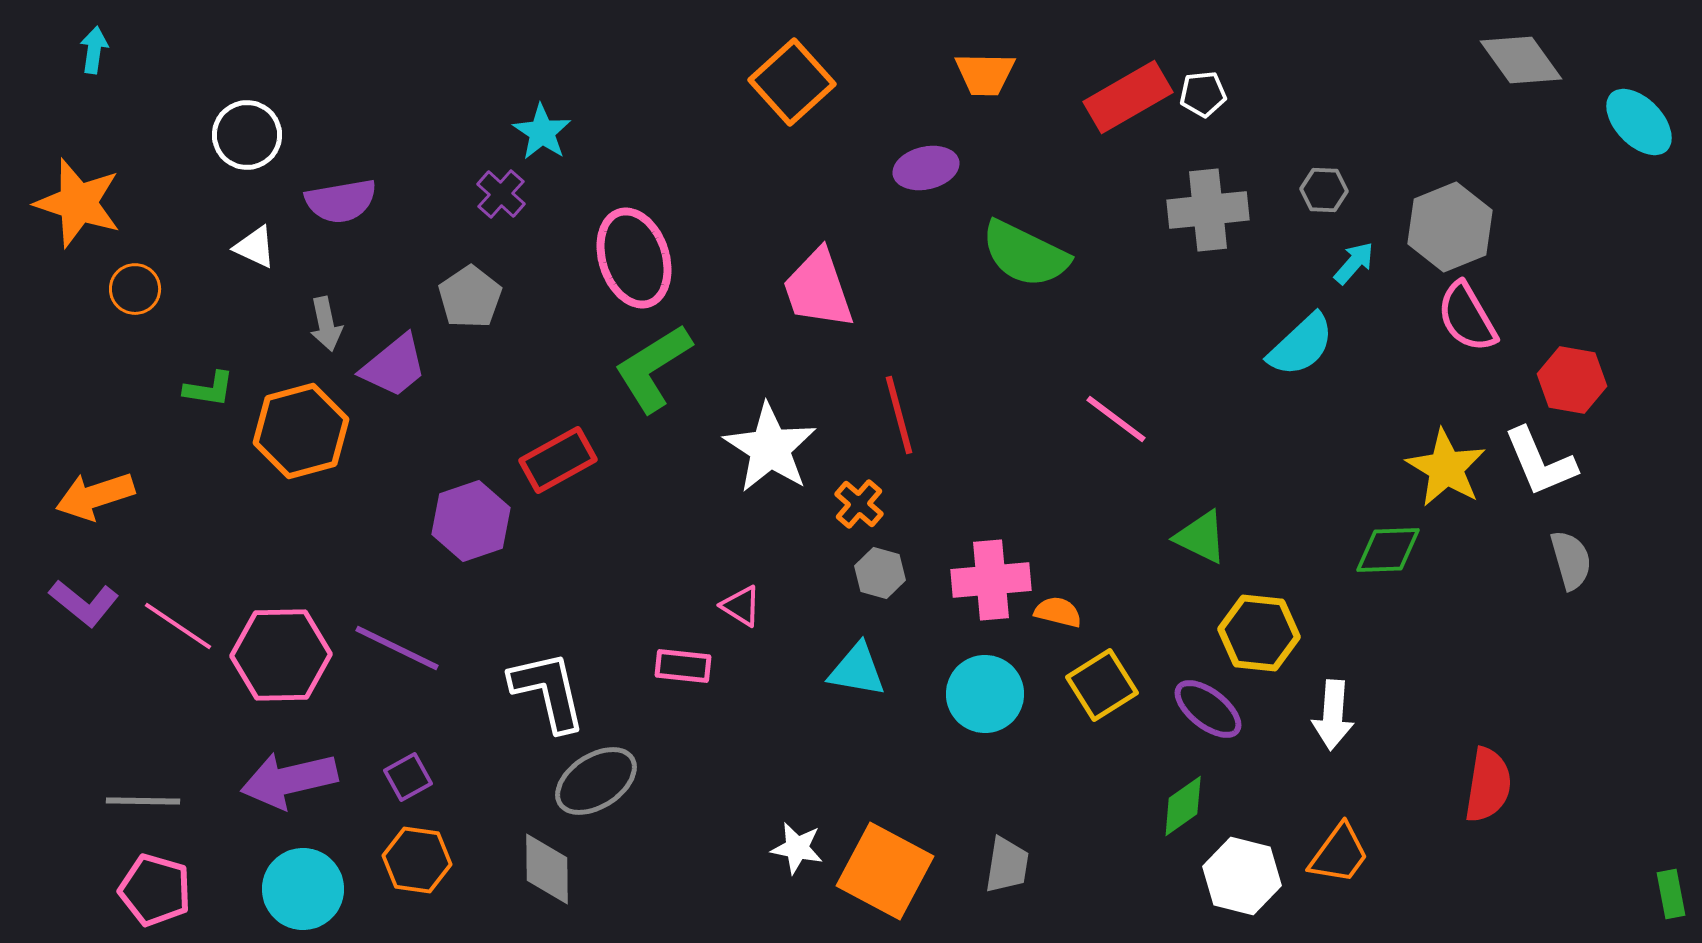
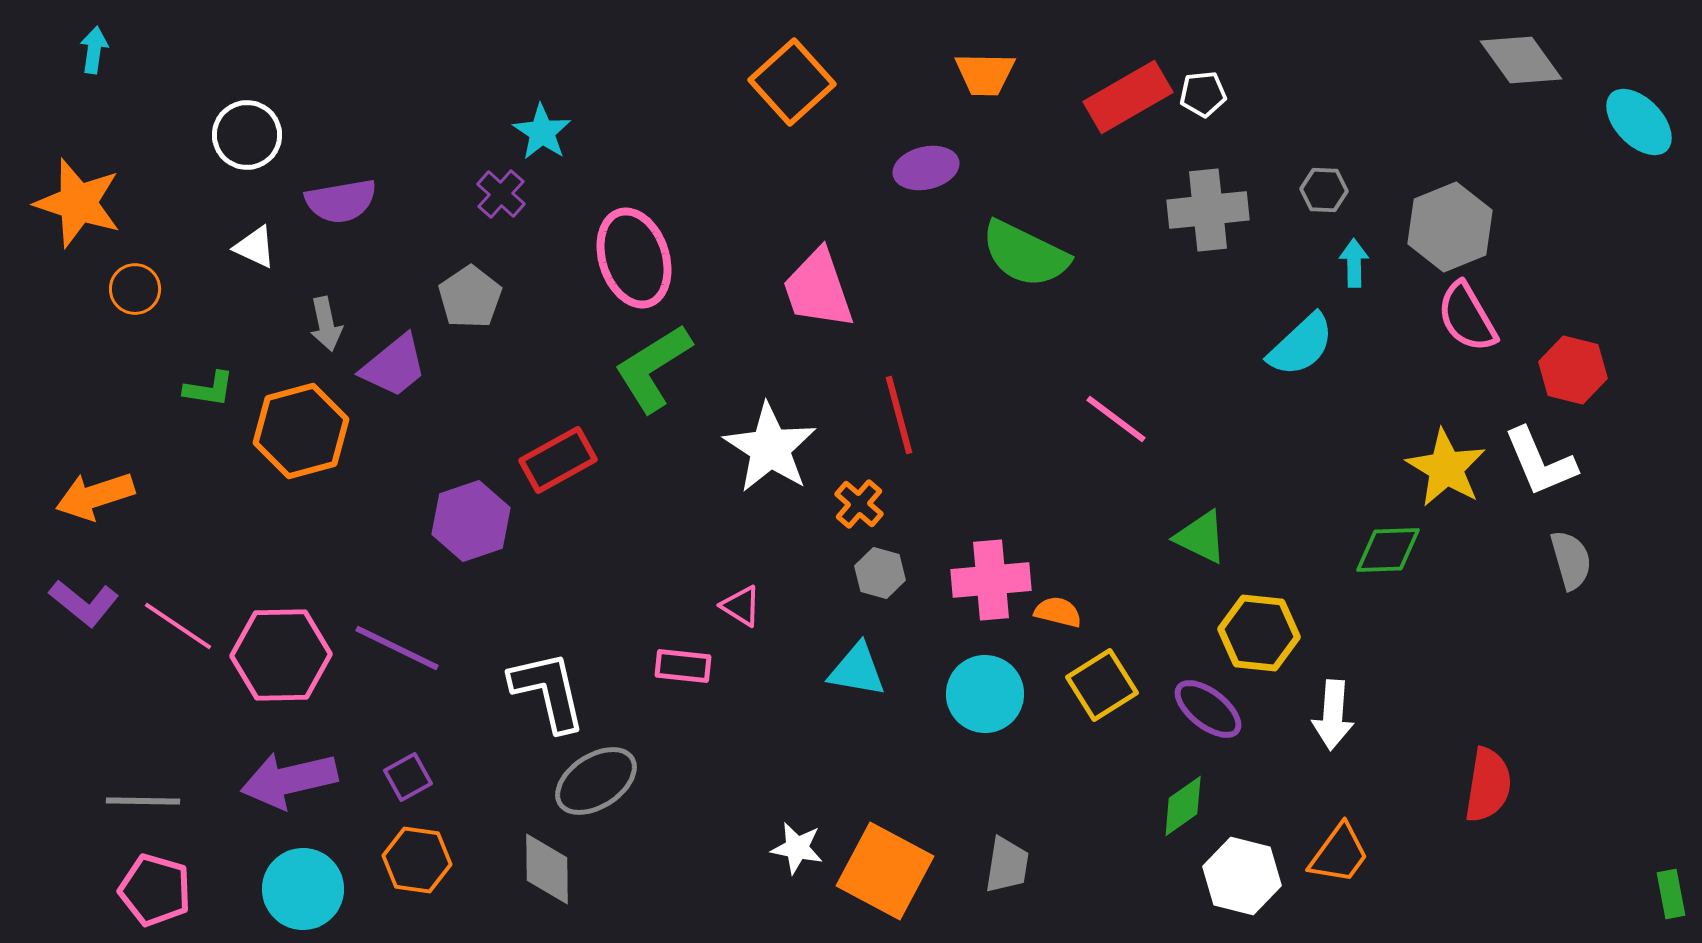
cyan arrow at (1354, 263): rotated 42 degrees counterclockwise
red hexagon at (1572, 380): moved 1 px right, 10 px up; rotated 4 degrees clockwise
